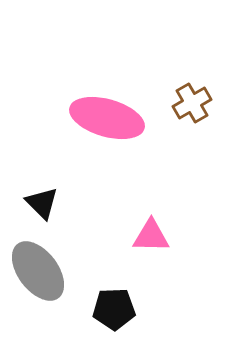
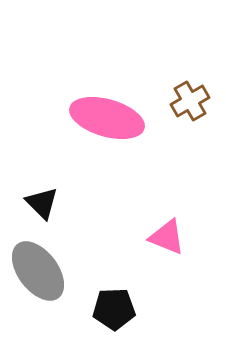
brown cross: moved 2 px left, 2 px up
pink triangle: moved 16 px right, 1 px down; rotated 21 degrees clockwise
